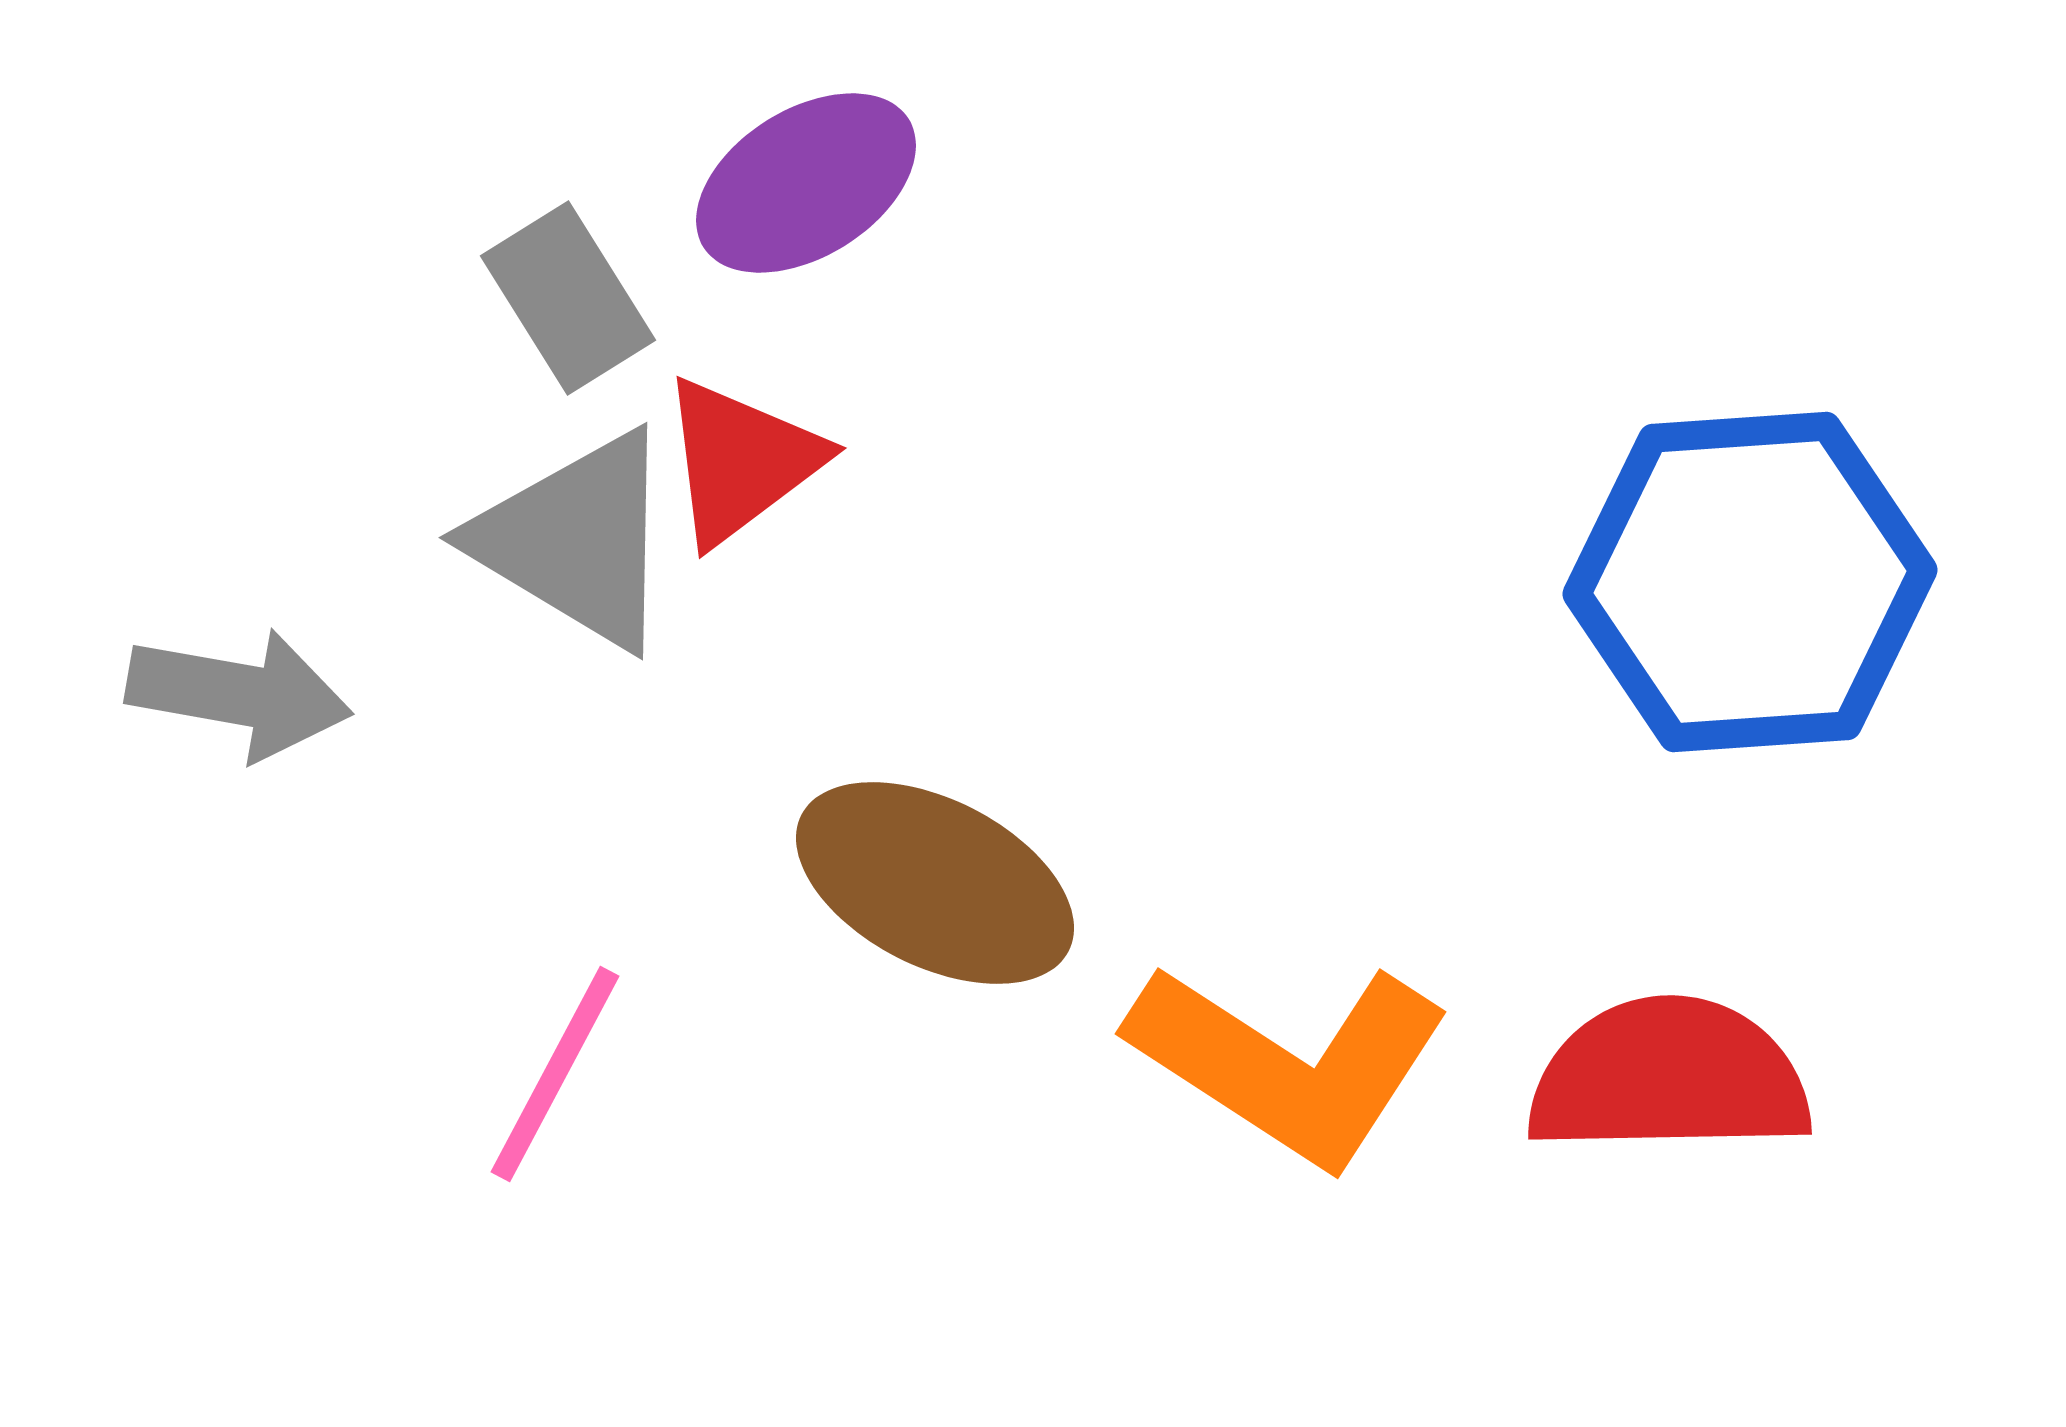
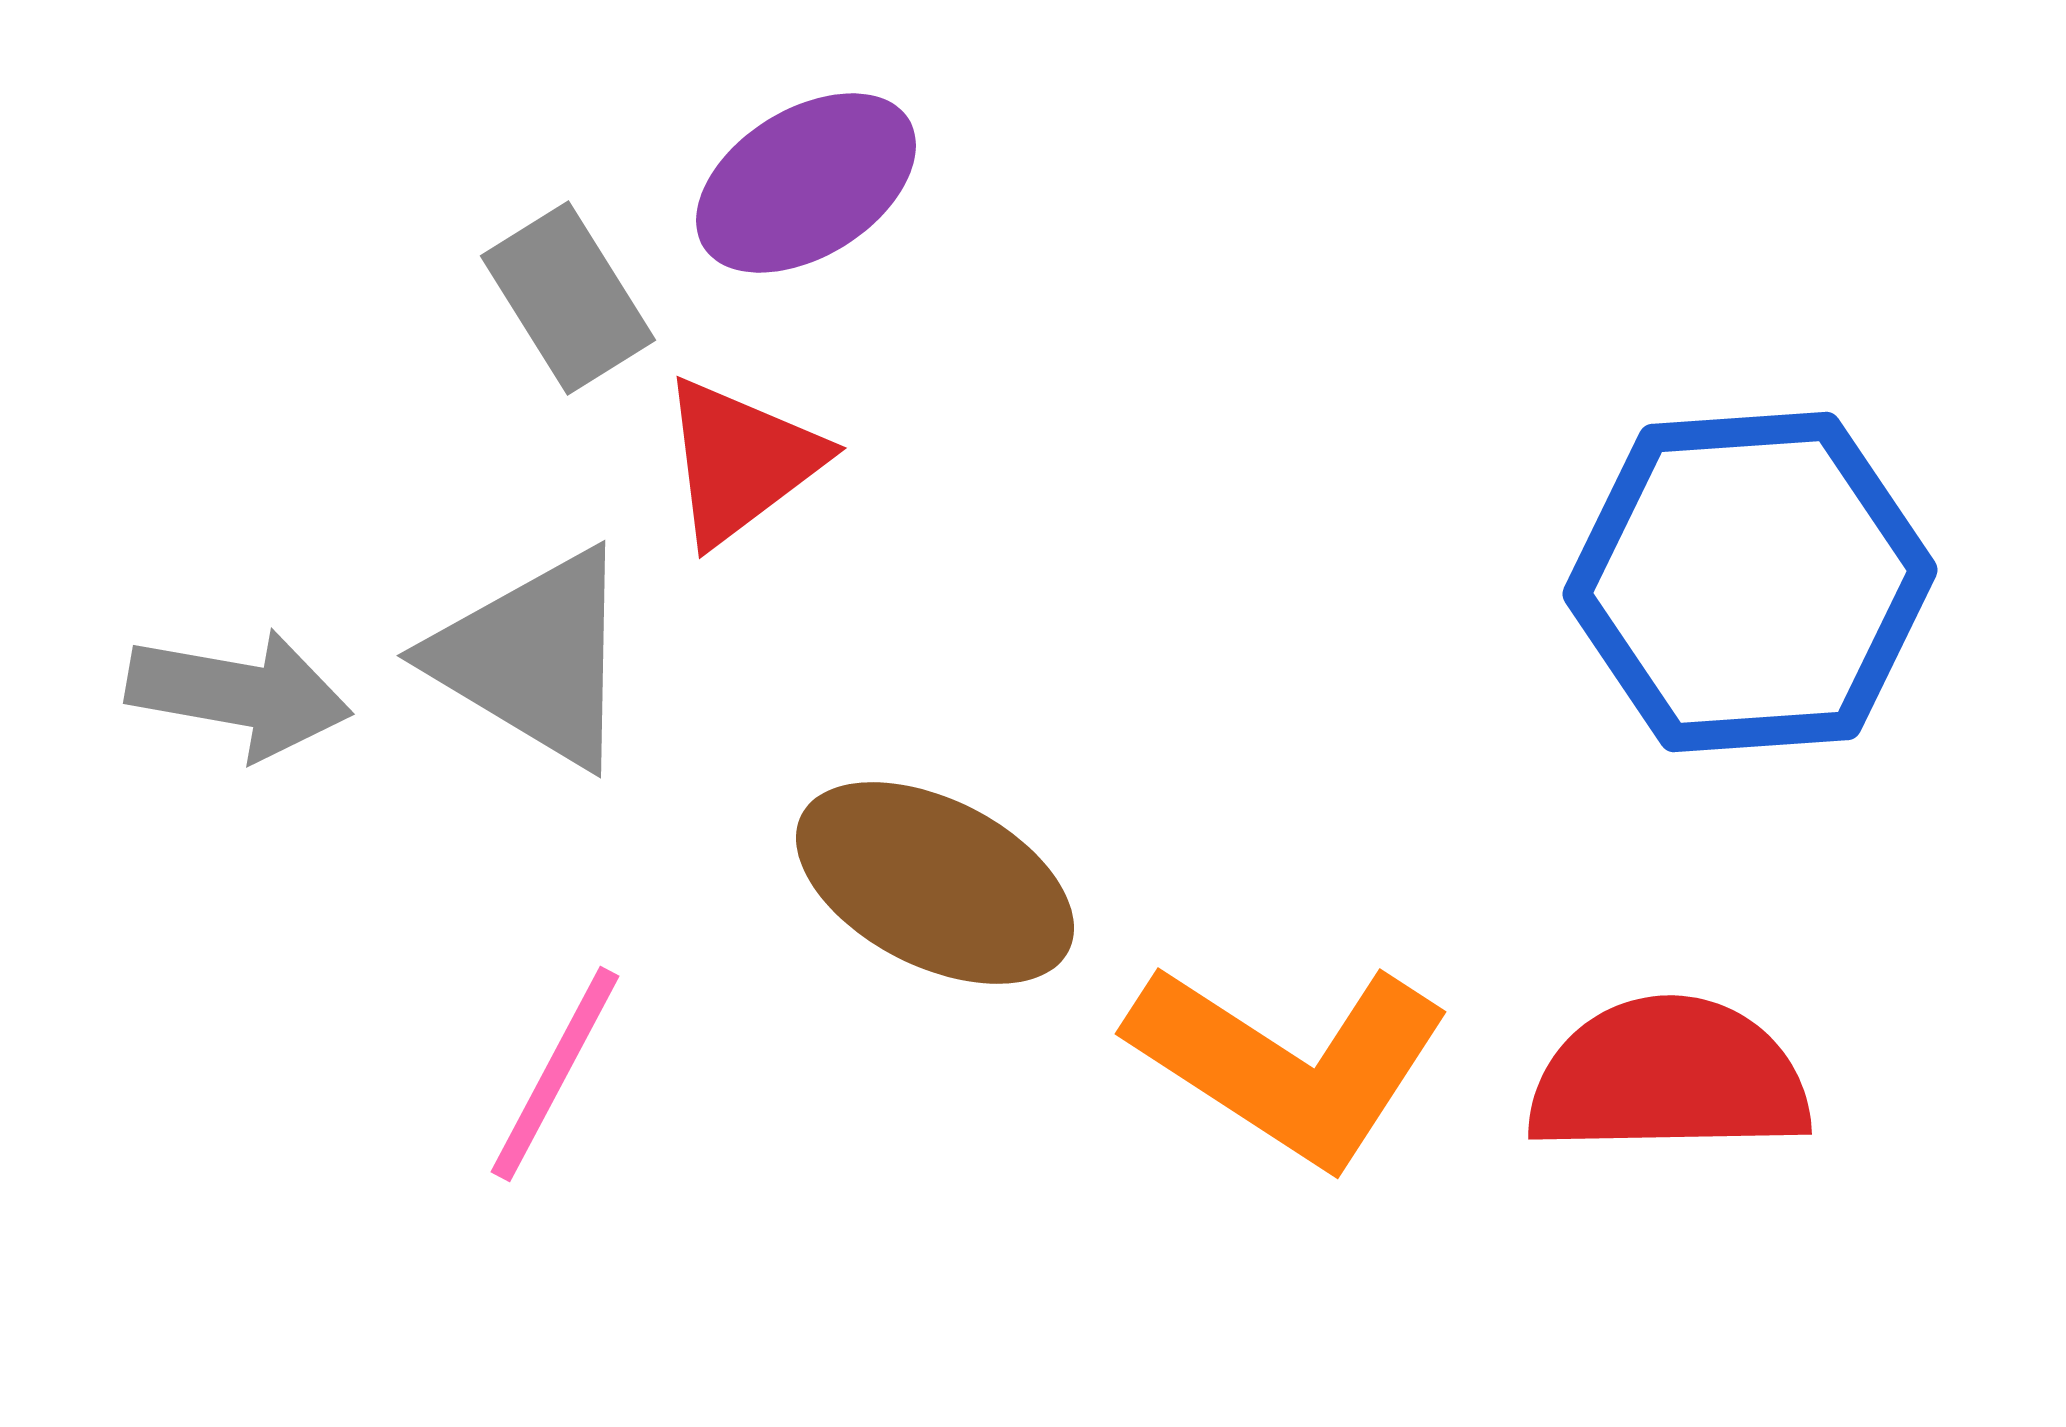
gray triangle: moved 42 px left, 118 px down
